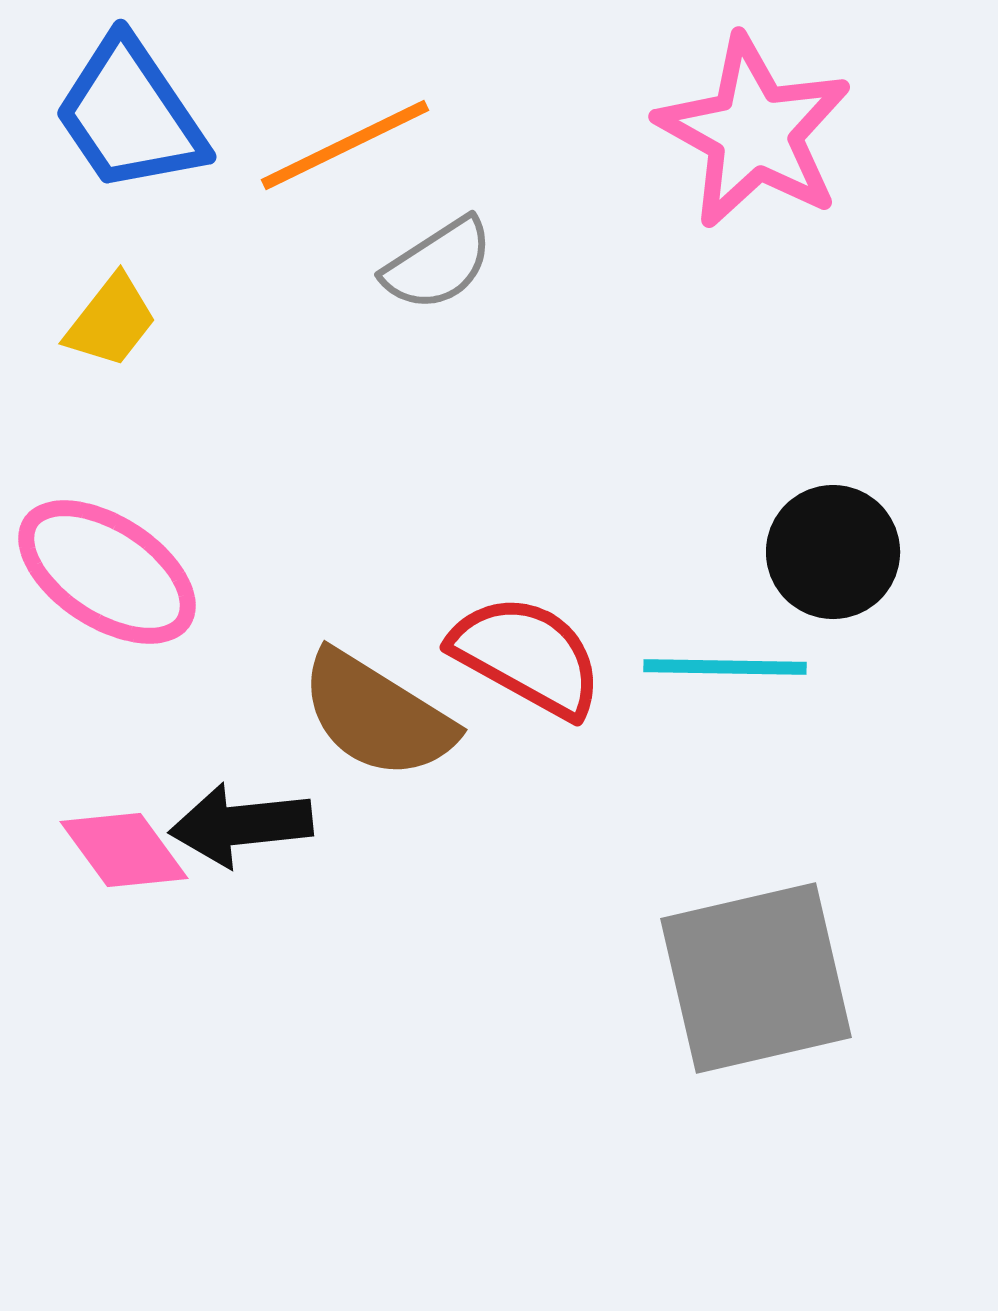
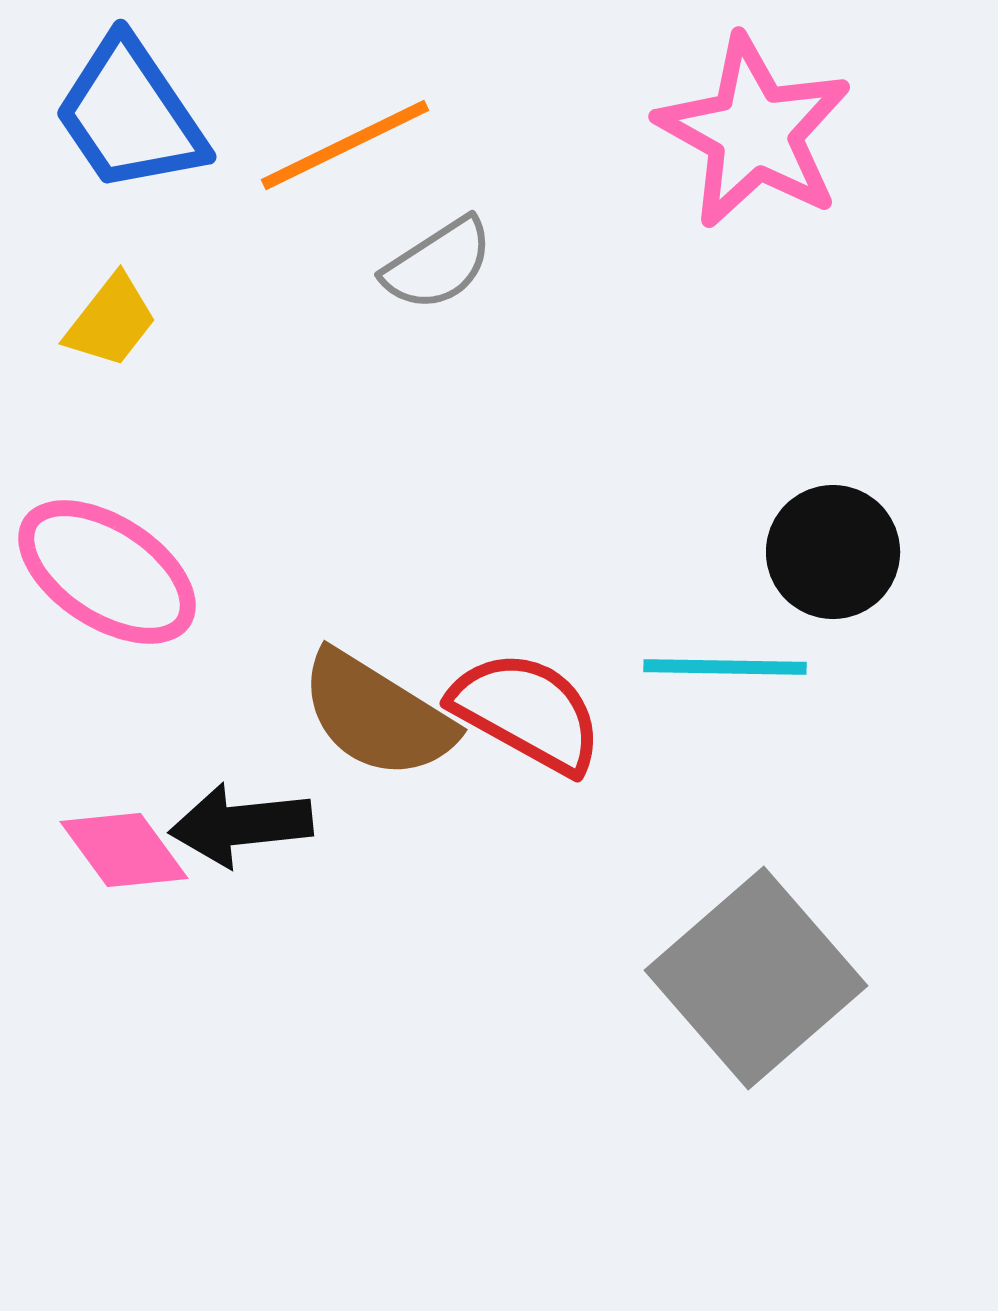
red semicircle: moved 56 px down
gray square: rotated 28 degrees counterclockwise
